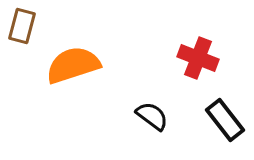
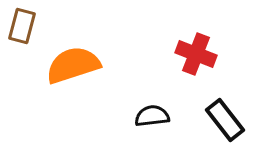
red cross: moved 2 px left, 4 px up
black semicircle: rotated 44 degrees counterclockwise
